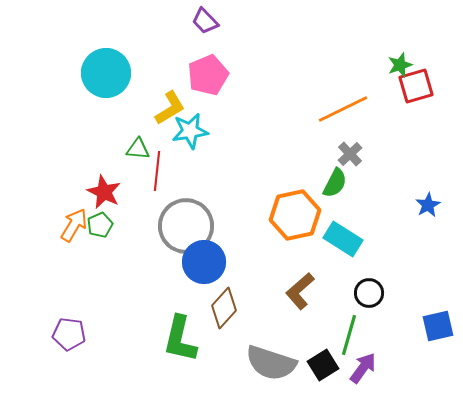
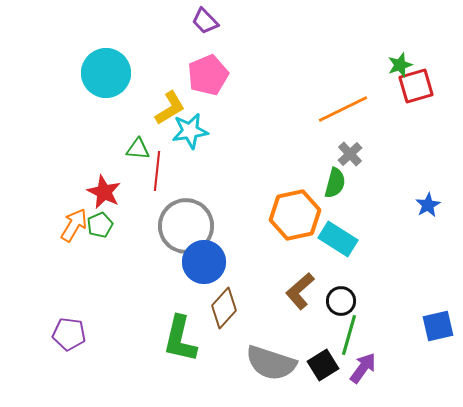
green semicircle: rotated 12 degrees counterclockwise
cyan rectangle: moved 5 px left
black circle: moved 28 px left, 8 px down
